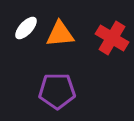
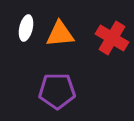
white ellipse: rotated 30 degrees counterclockwise
